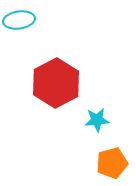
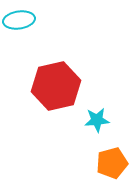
red hexagon: moved 3 px down; rotated 15 degrees clockwise
